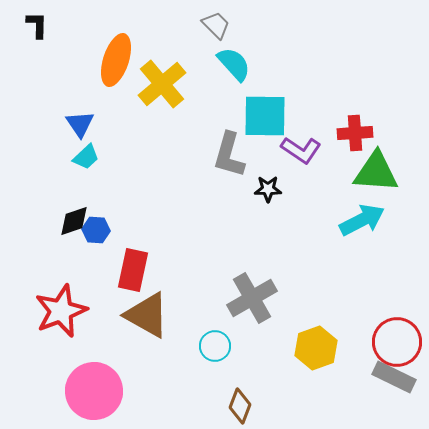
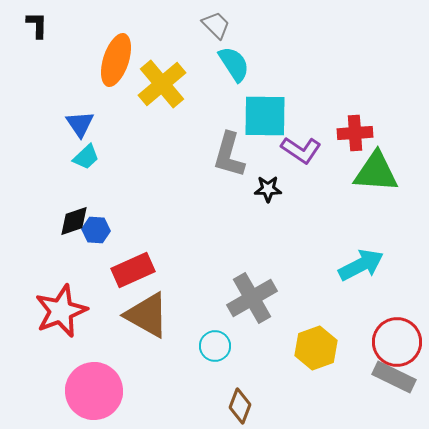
cyan semicircle: rotated 9 degrees clockwise
cyan arrow: moved 1 px left, 45 px down
red rectangle: rotated 54 degrees clockwise
